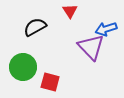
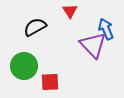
blue arrow: rotated 85 degrees clockwise
purple triangle: moved 2 px right, 2 px up
green circle: moved 1 px right, 1 px up
red square: rotated 18 degrees counterclockwise
